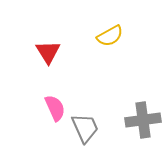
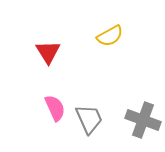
gray cross: rotated 28 degrees clockwise
gray trapezoid: moved 4 px right, 9 px up
